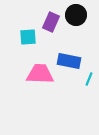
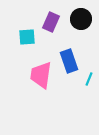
black circle: moved 5 px right, 4 px down
cyan square: moved 1 px left
blue rectangle: rotated 60 degrees clockwise
pink trapezoid: moved 1 px right, 1 px down; rotated 84 degrees counterclockwise
